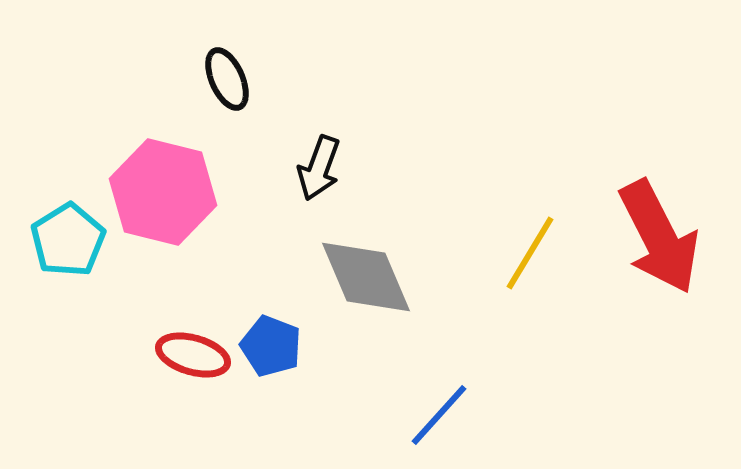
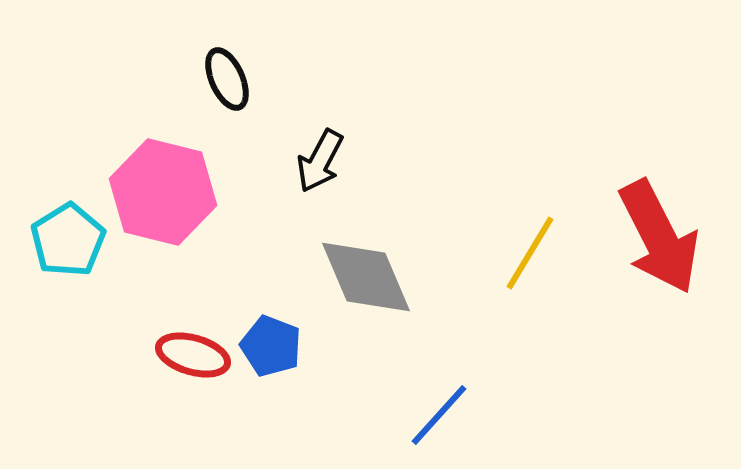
black arrow: moved 1 px right, 7 px up; rotated 8 degrees clockwise
